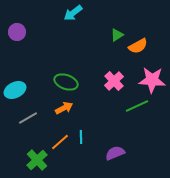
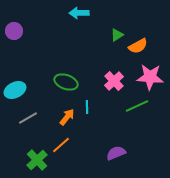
cyan arrow: moved 6 px right; rotated 36 degrees clockwise
purple circle: moved 3 px left, 1 px up
pink star: moved 2 px left, 3 px up
orange arrow: moved 3 px right, 9 px down; rotated 24 degrees counterclockwise
cyan line: moved 6 px right, 30 px up
orange line: moved 1 px right, 3 px down
purple semicircle: moved 1 px right
